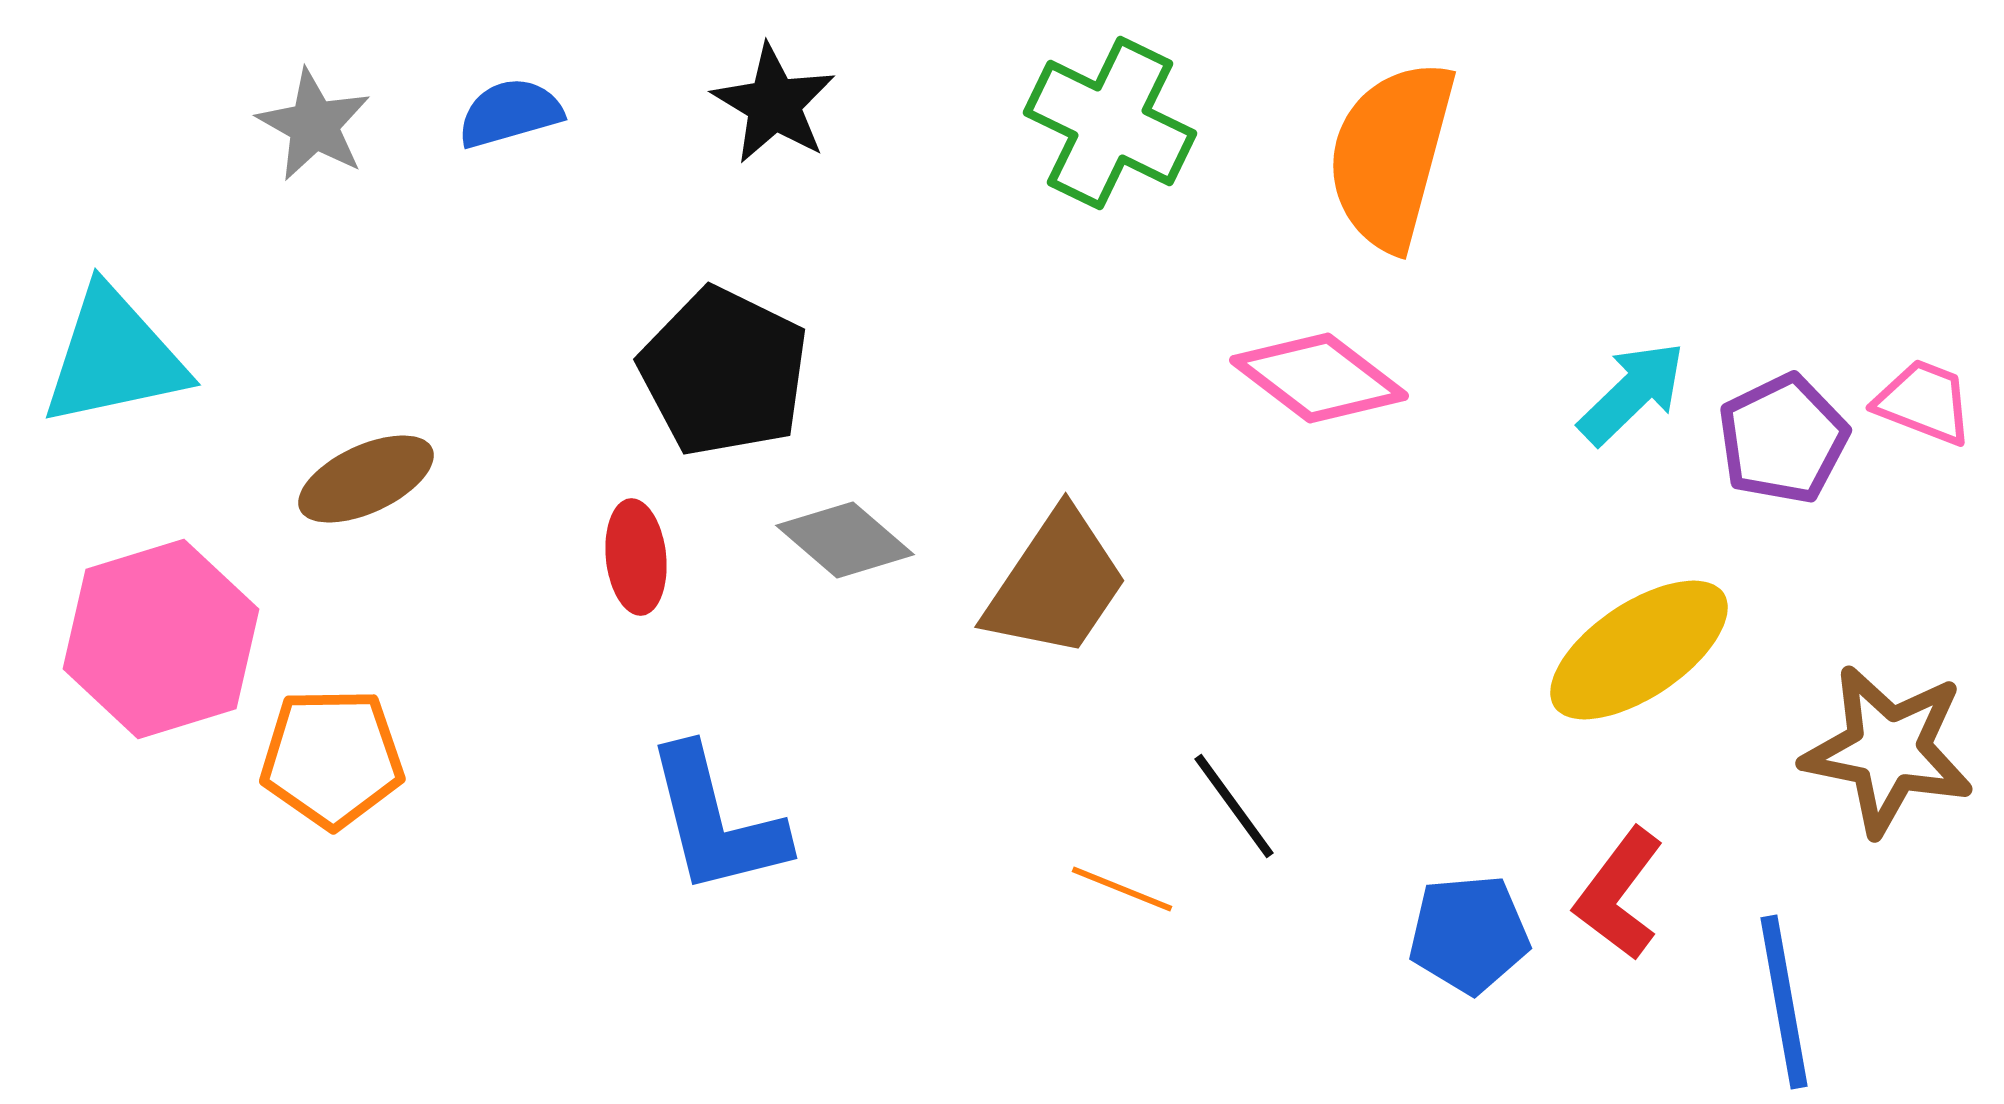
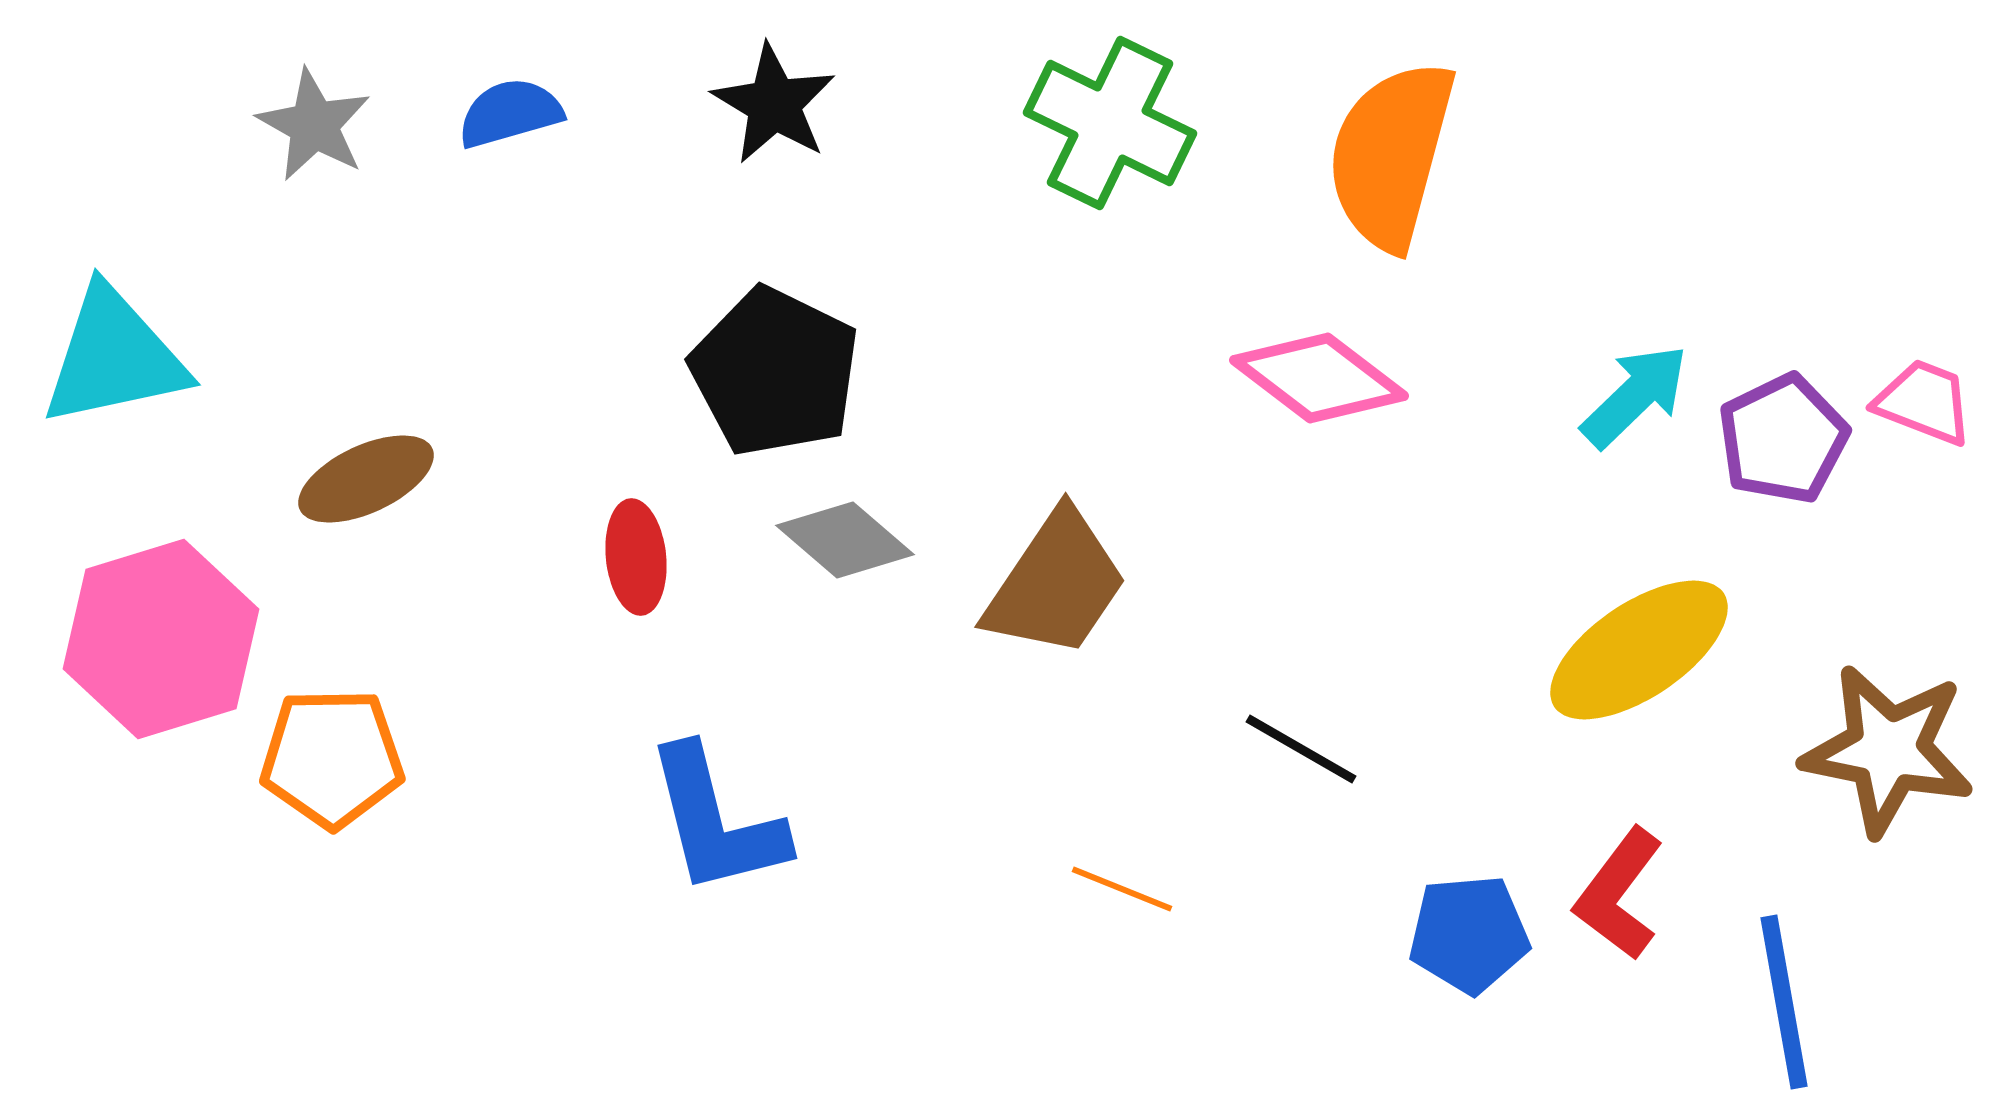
black pentagon: moved 51 px right
cyan arrow: moved 3 px right, 3 px down
black line: moved 67 px right, 57 px up; rotated 24 degrees counterclockwise
